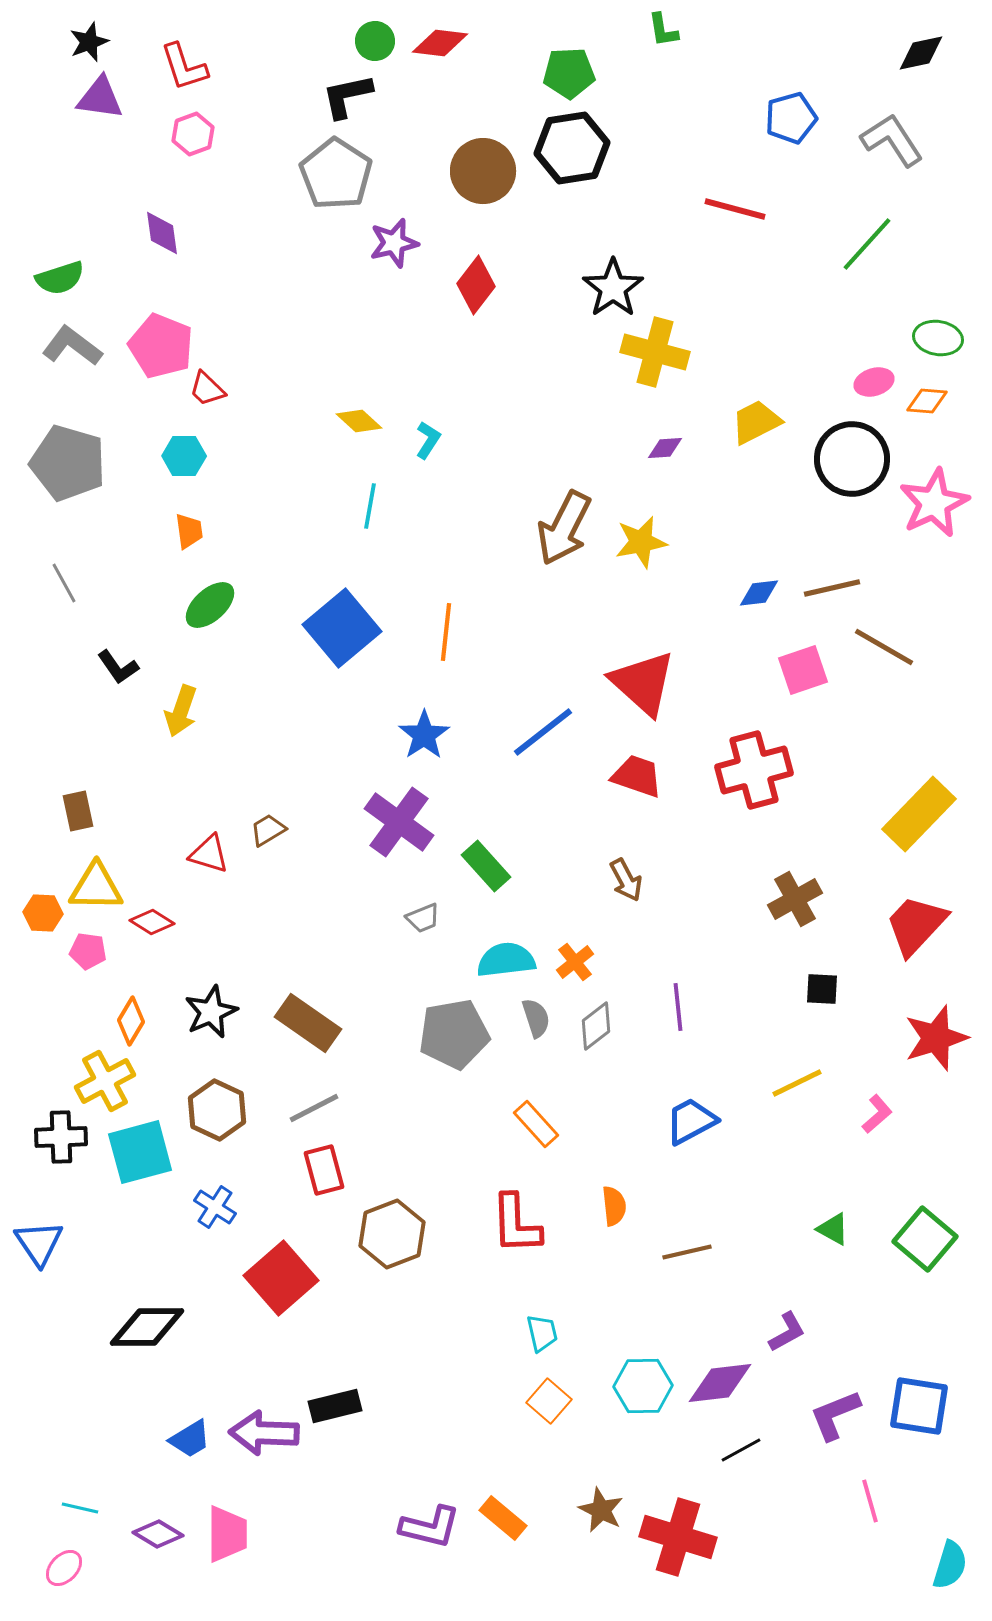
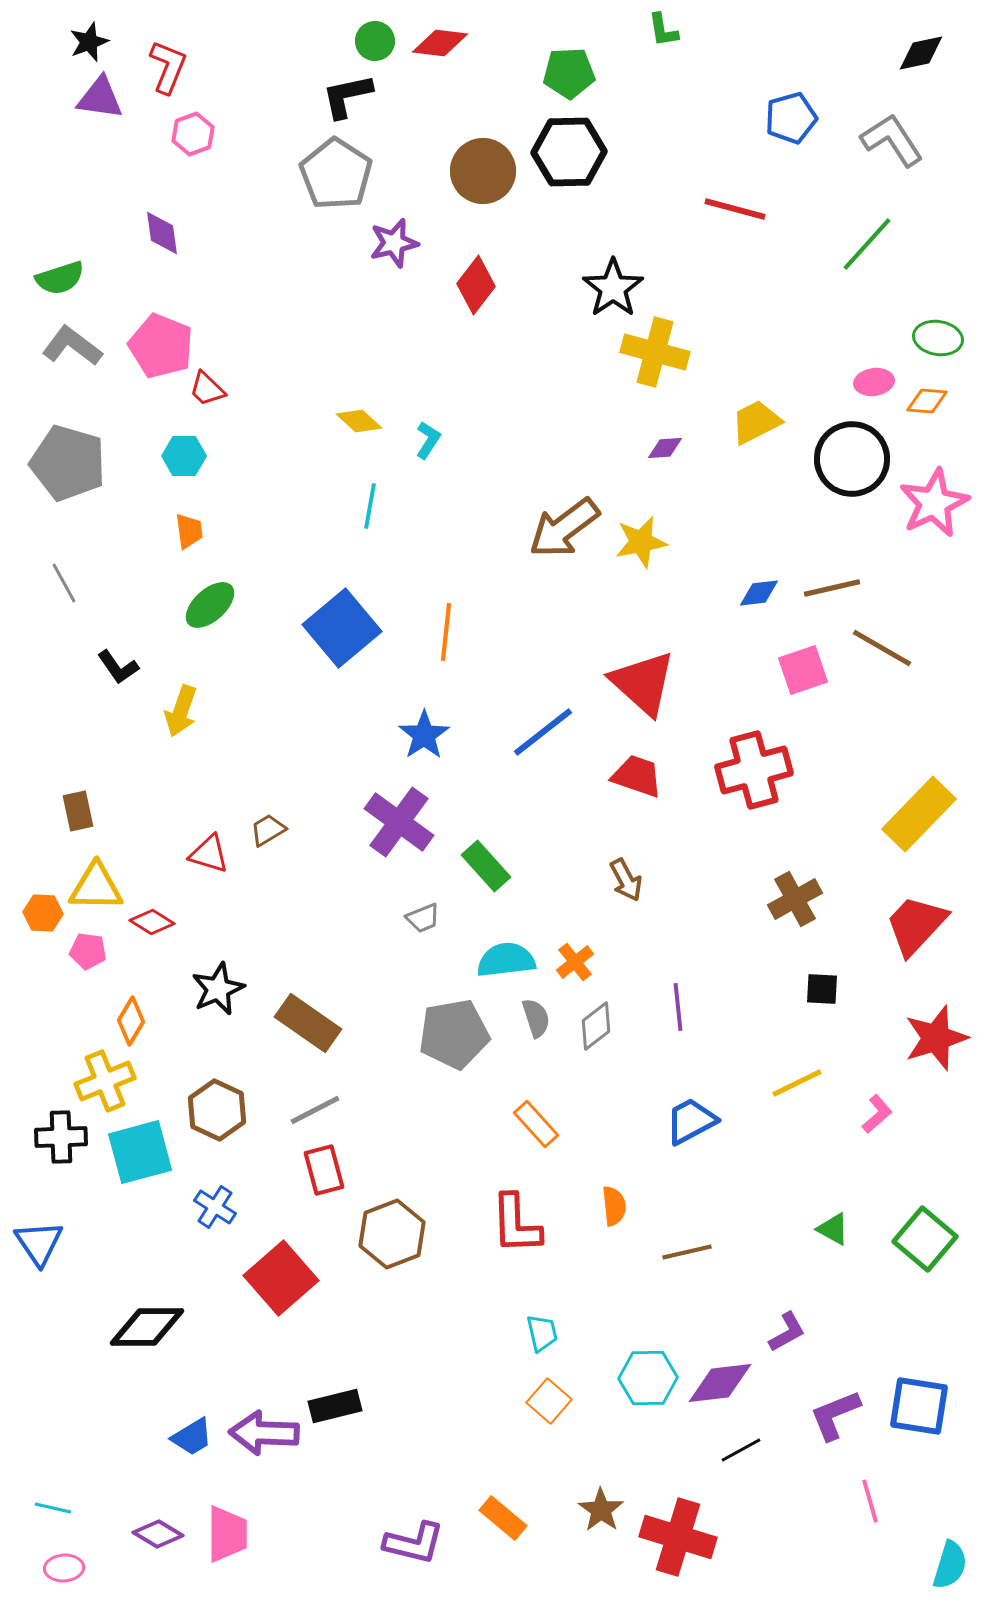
red L-shape at (184, 67): moved 16 px left; rotated 140 degrees counterclockwise
black hexagon at (572, 148): moved 3 px left, 4 px down; rotated 8 degrees clockwise
pink ellipse at (874, 382): rotated 9 degrees clockwise
brown arrow at (564, 528): rotated 26 degrees clockwise
brown line at (884, 647): moved 2 px left, 1 px down
black star at (211, 1012): moved 7 px right, 23 px up
yellow cross at (105, 1081): rotated 6 degrees clockwise
gray line at (314, 1108): moved 1 px right, 2 px down
cyan hexagon at (643, 1386): moved 5 px right, 8 px up
blue trapezoid at (190, 1439): moved 2 px right, 2 px up
cyan line at (80, 1508): moved 27 px left
brown star at (601, 1510): rotated 9 degrees clockwise
purple L-shape at (430, 1527): moved 16 px left, 16 px down
pink ellipse at (64, 1568): rotated 42 degrees clockwise
